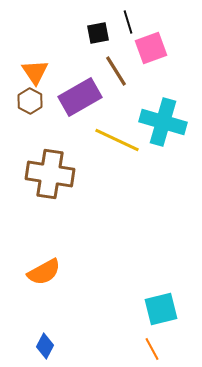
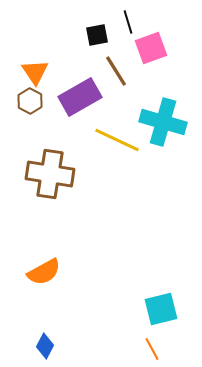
black square: moved 1 px left, 2 px down
